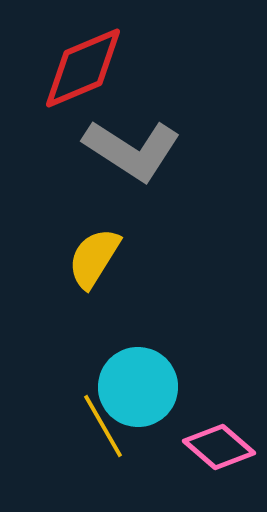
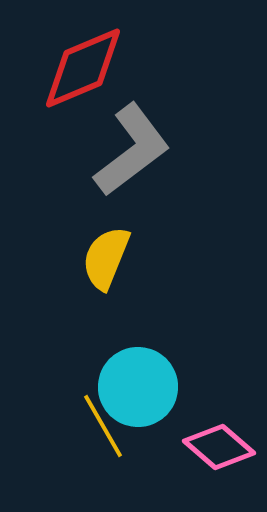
gray L-shape: rotated 70 degrees counterclockwise
yellow semicircle: moved 12 px right; rotated 10 degrees counterclockwise
